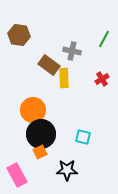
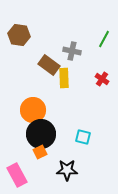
red cross: rotated 24 degrees counterclockwise
